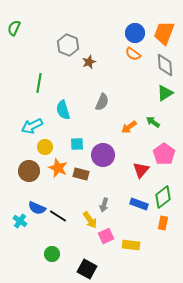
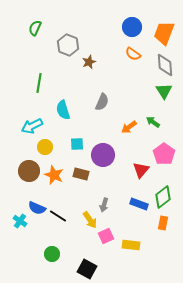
green semicircle: moved 21 px right
blue circle: moved 3 px left, 6 px up
green triangle: moved 1 px left, 2 px up; rotated 30 degrees counterclockwise
orange star: moved 4 px left, 7 px down
